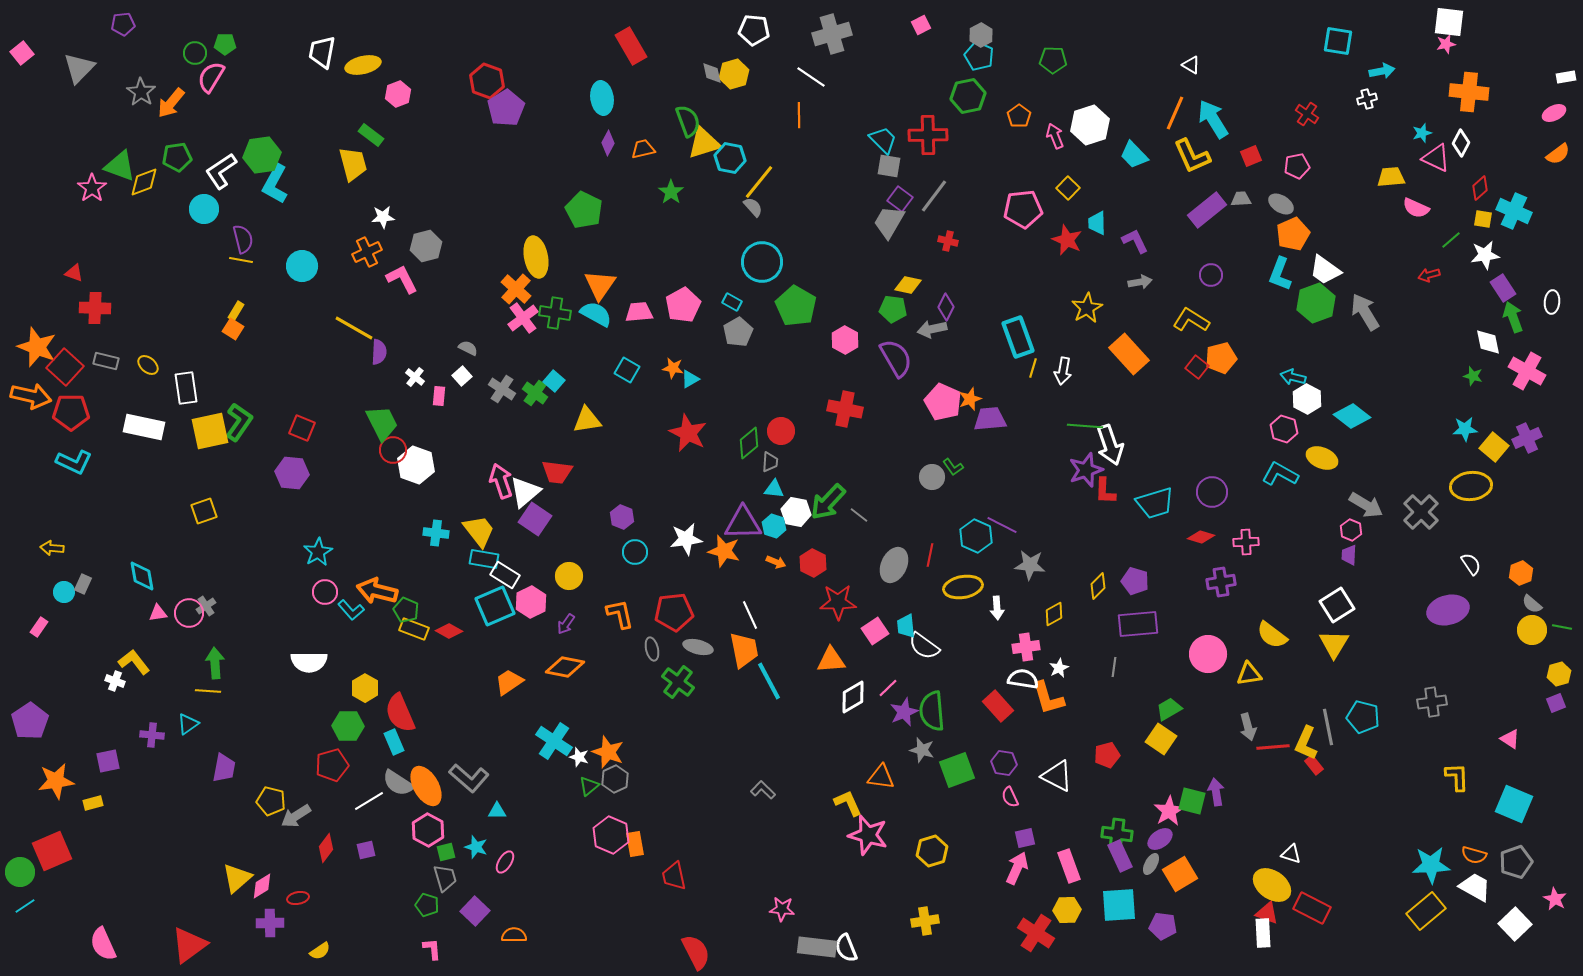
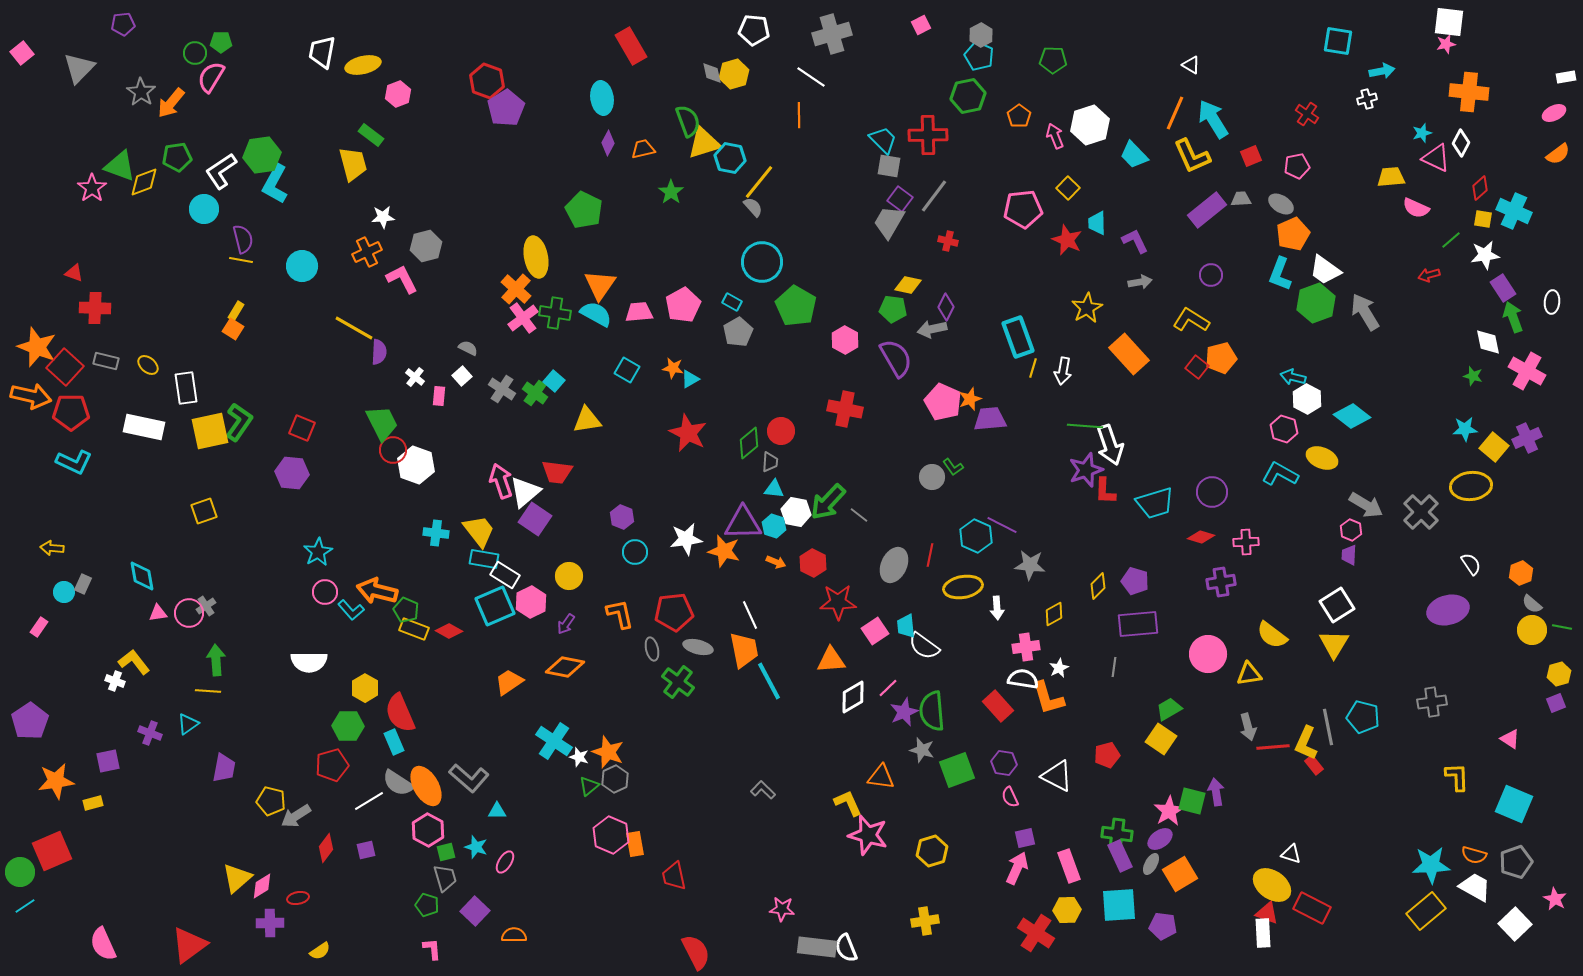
green pentagon at (225, 44): moved 4 px left, 2 px up
green arrow at (215, 663): moved 1 px right, 3 px up
purple cross at (152, 735): moved 2 px left, 2 px up; rotated 15 degrees clockwise
